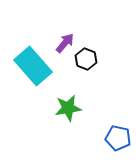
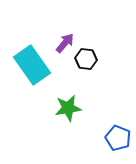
black hexagon: rotated 15 degrees counterclockwise
cyan rectangle: moved 1 px left, 1 px up; rotated 6 degrees clockwise
blue pentagon: rotated 10 degrees clockwise
